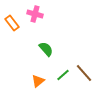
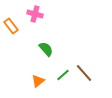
orange rectangle: moved 1 px left, 3 px down
